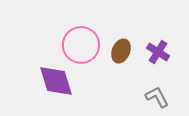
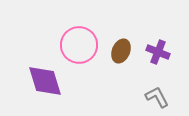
pink circle: moved 2 px left
purple cross: rotated 10 degrees counterclockwise
purple diamond: moved 11 px left
